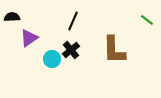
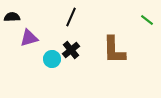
black line: moved 2 px left, 4 px up
purple triangle: rotated 18 degrees clockwise
